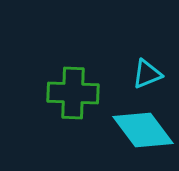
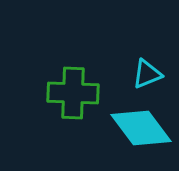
cyan diamond: moved 2 px left, 2 px up
